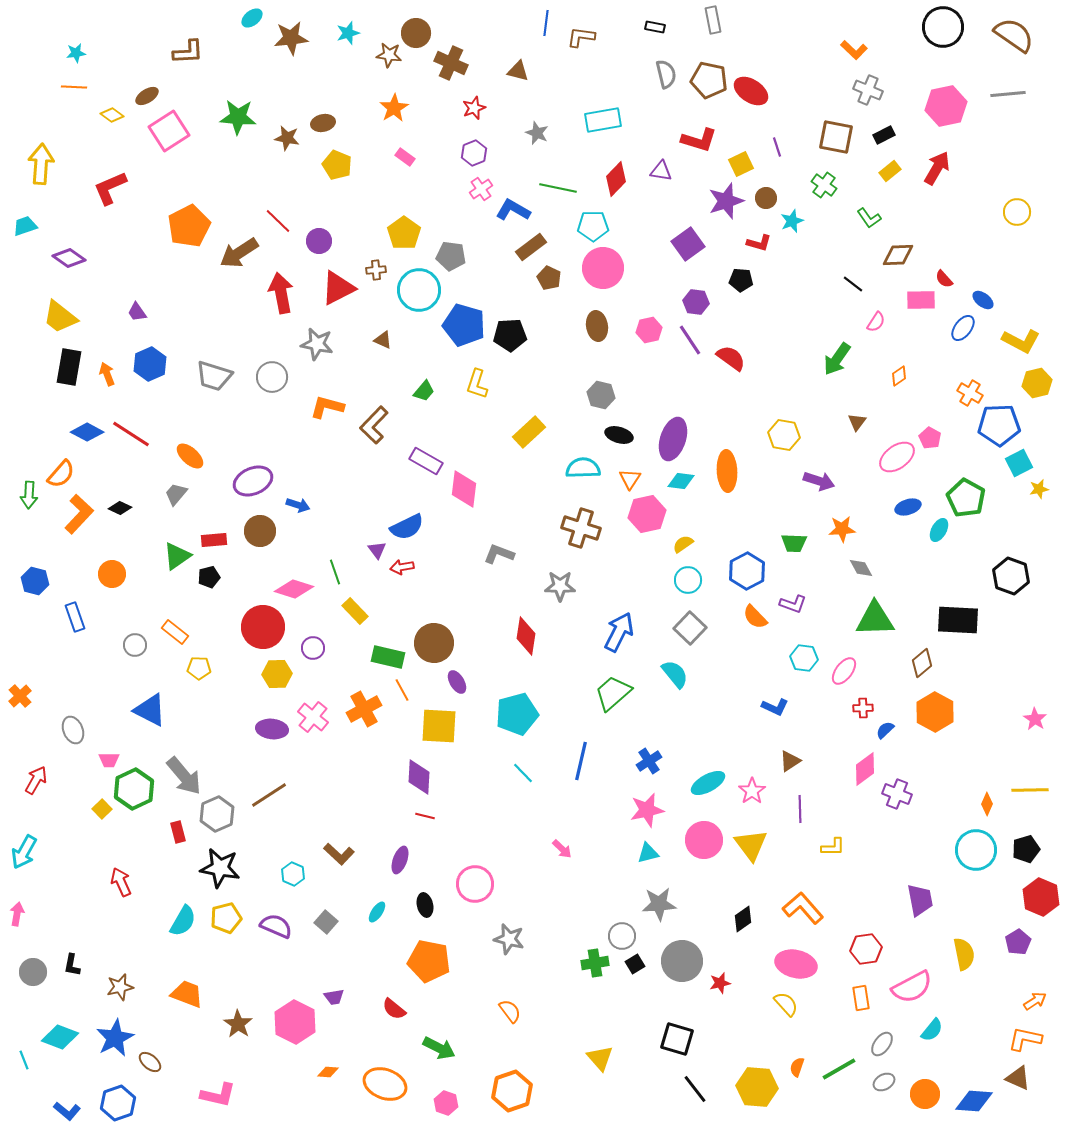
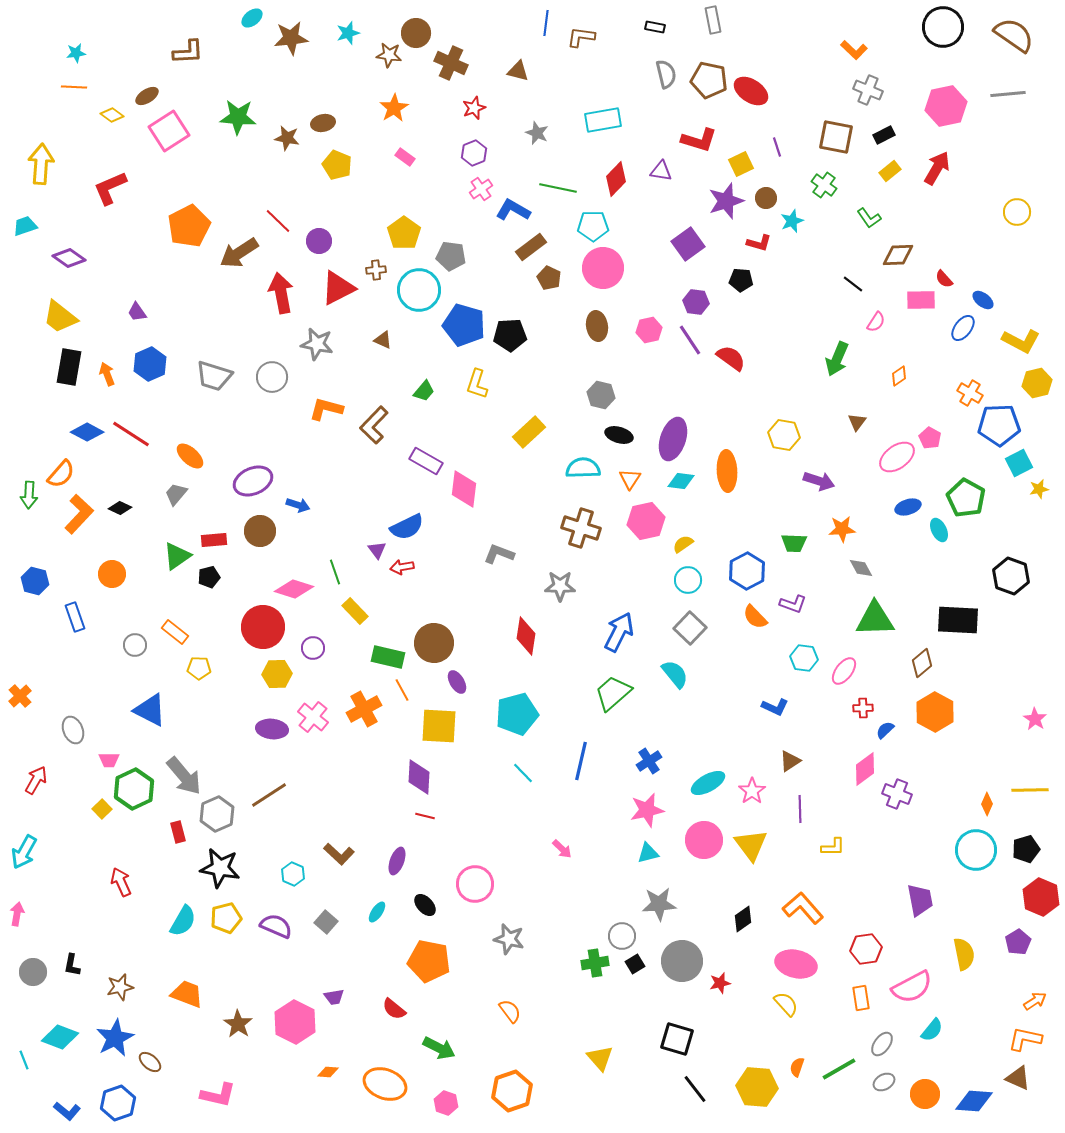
green arrow at (837, 359): rotated 12 degrees counterclockwise
orange L-shape at (327, 407): moved 1 px left, 2 px down
pink hexagon at (647, 514): moved 1 px left, 7 px down
cyan ellipse at (939, 530): rotated 55 degrees counterclockwise
purple ellipse at (400, 860): moved 3 px left, 1 px down
black ellipse at (425, 905): rotated 30 degrees counterclockwise
